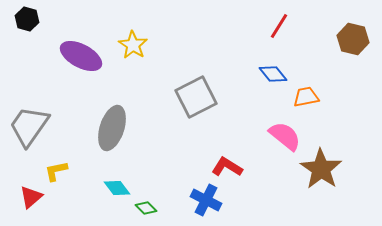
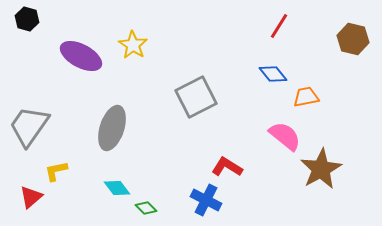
brown star: rotated 9 degrees clockwise
